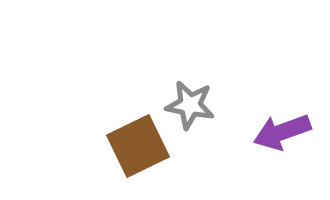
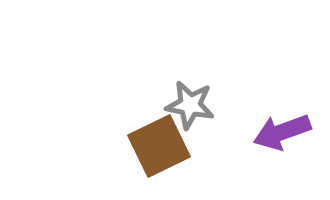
brown square: moved 21 px right
